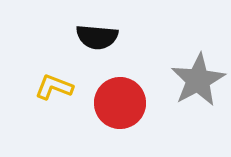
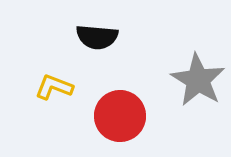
gray star: rotated 12 degrees counterclockwise
red circle: moved 13 px down
